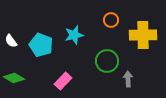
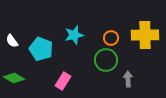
orange circle: moved 18 px down
yellow cross: moved 2 px right
white semicircle: moved 1 px right
cyan pentagon: moved 4 px down
green circle: moved 1 px left, 1 px up
pink rectangle: rotated 12 degrees counterclockwise
